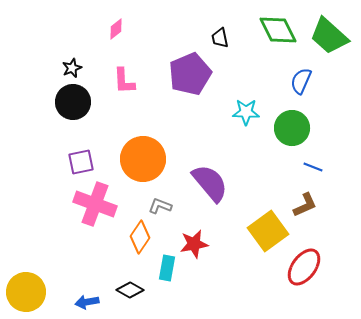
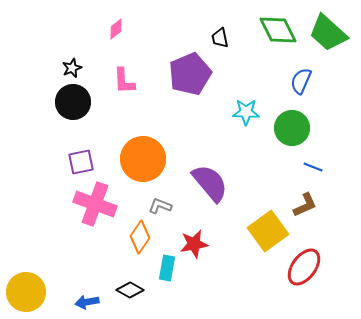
green trapezoid: moved 1 px left, 3 px up
